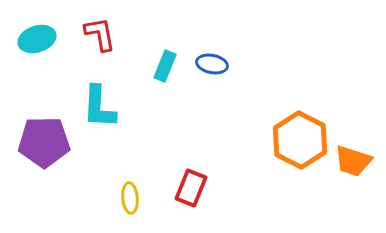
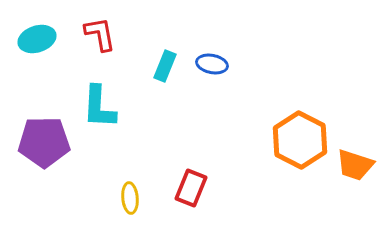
orange trapezoid: moved 2 px right, 4 px down
